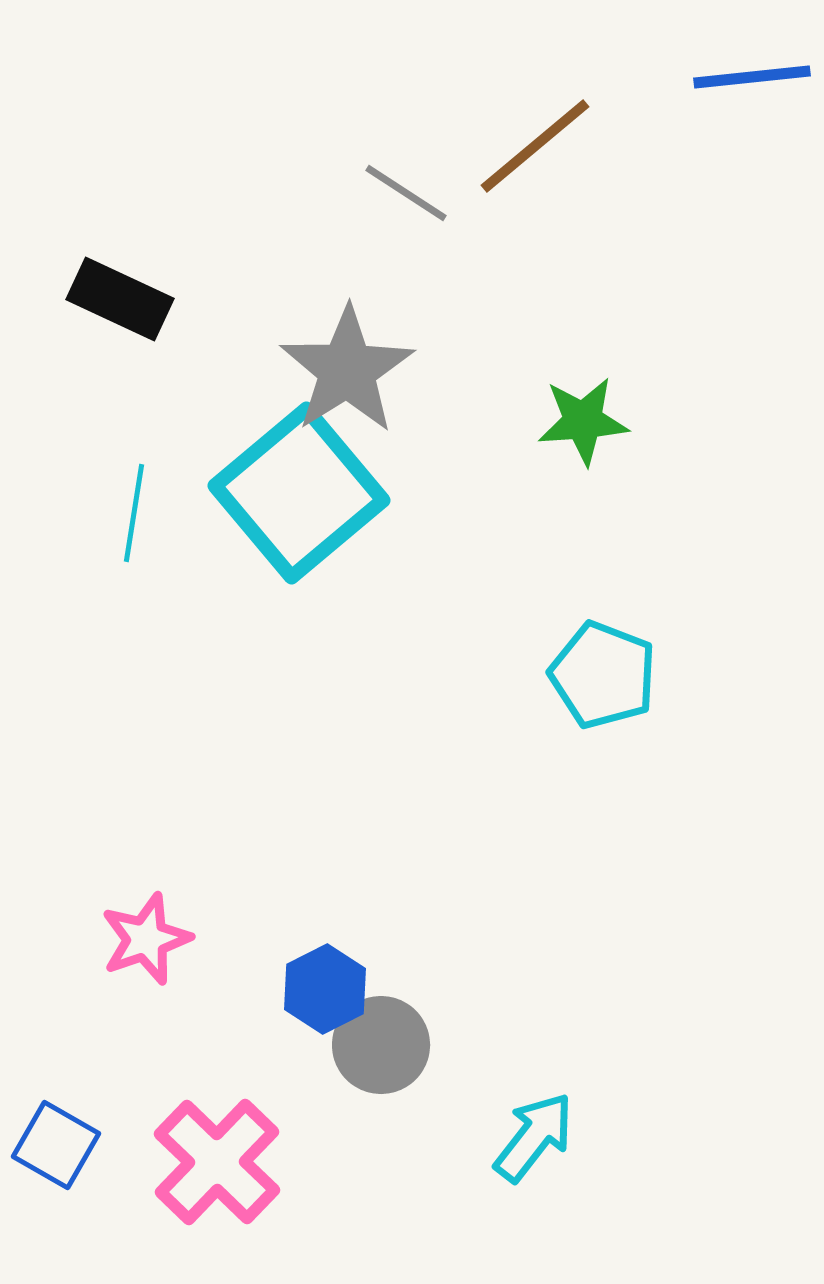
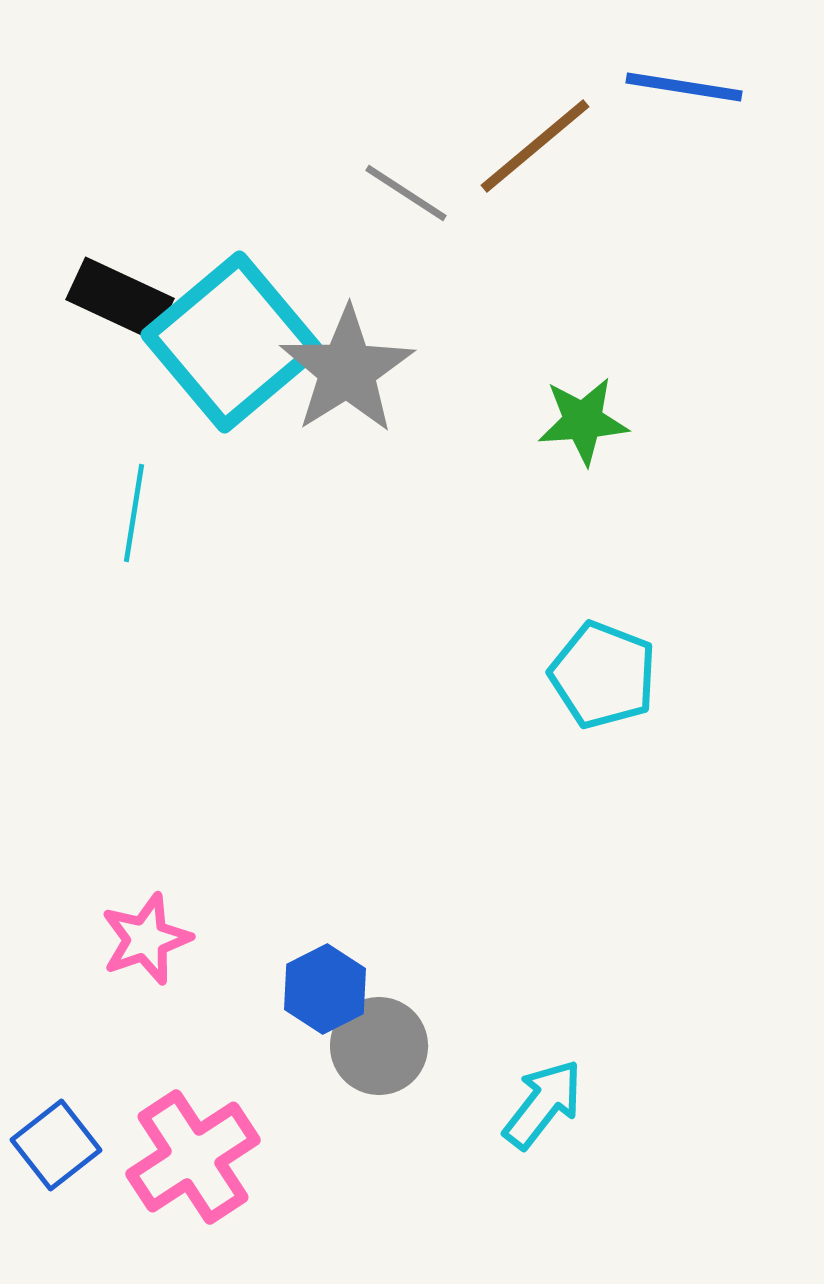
blue line: moved 68 px left, 10 px down; rotated 15 degrees clockwise
cyan square: moved 67 px left, 151 px up
gray circle: moved 2 px left, 1 px down
cyan arrow: moved 9 px right, 33 px up
blue square: rotated 22 degrees clockwise
pink cross: moved 24 px left, 5 px up; rotated 13 degrees clockwise
